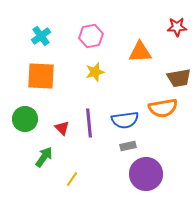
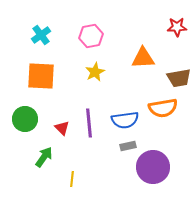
cyan cross: moved 1 px up
orange triangle: moved 3 px right, 6 px down
yellow star: rotated 12 degrees counterclockwise
purple circle: moved 7 px right, 7 px up
yellow line: rotated 28 degrees counterclockwise
